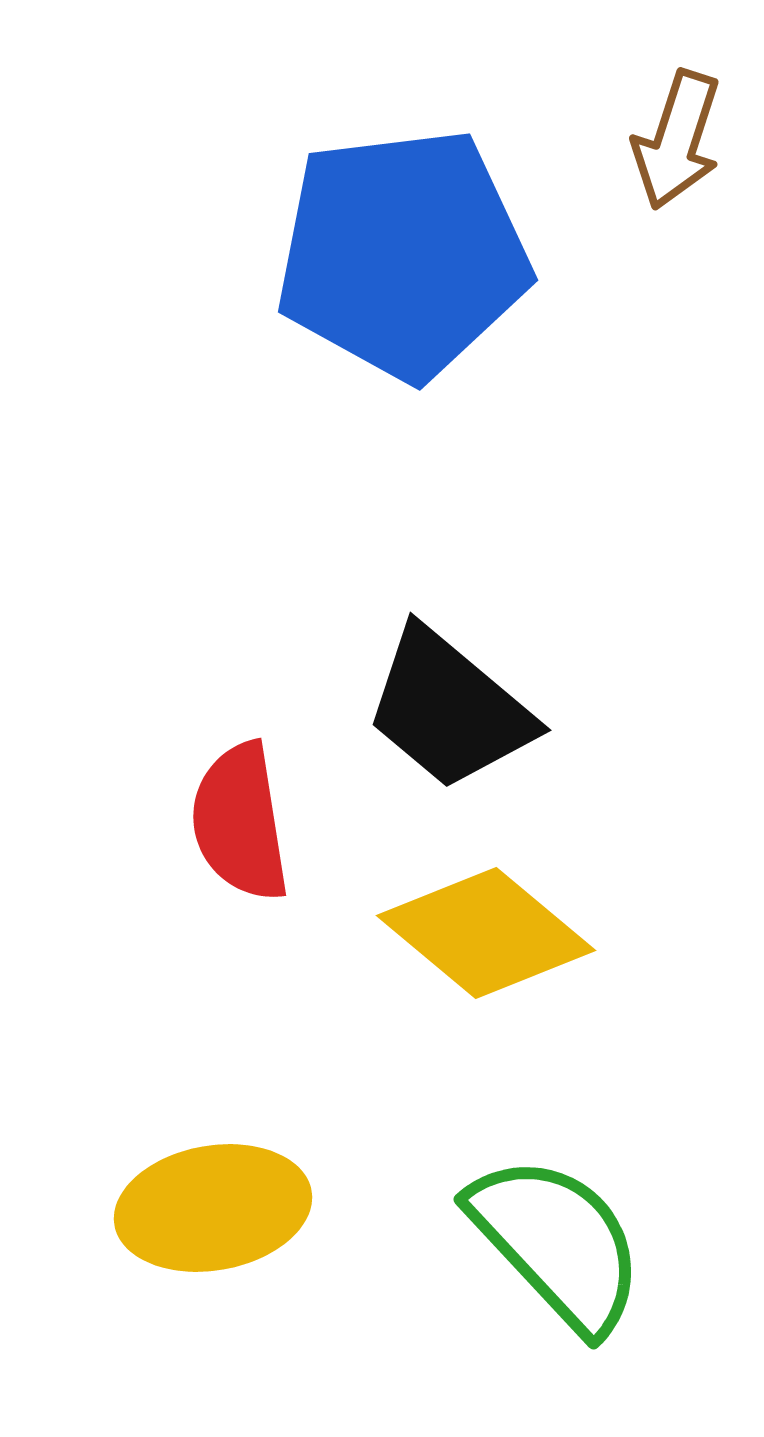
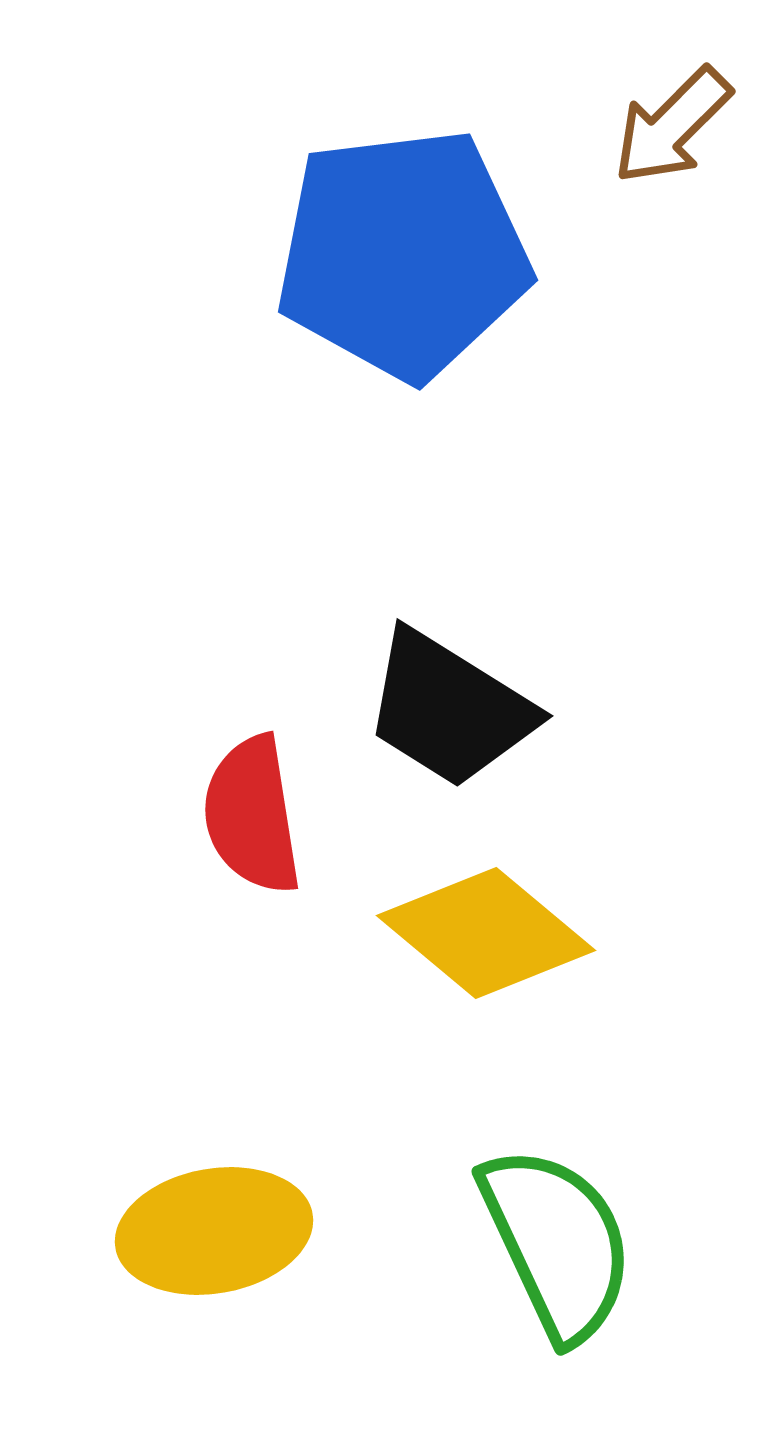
brown arrow: moved 5 px left, 14 px up; rotated 27 degrees clockwise
black trapezoid: rotated 8 degrees counterclockwise
red semicircle: moved 12 px right, 7 px up
yellow ellipse: moved 1 px right, 23 px down
green semicircle: rotated 18 degrees clockwise
